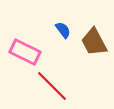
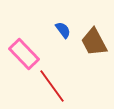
pink rectangle: moved 1 px left, 2 px down; rotated 20 degrees clockwise
red line: rotated 9 degrees clockwise
